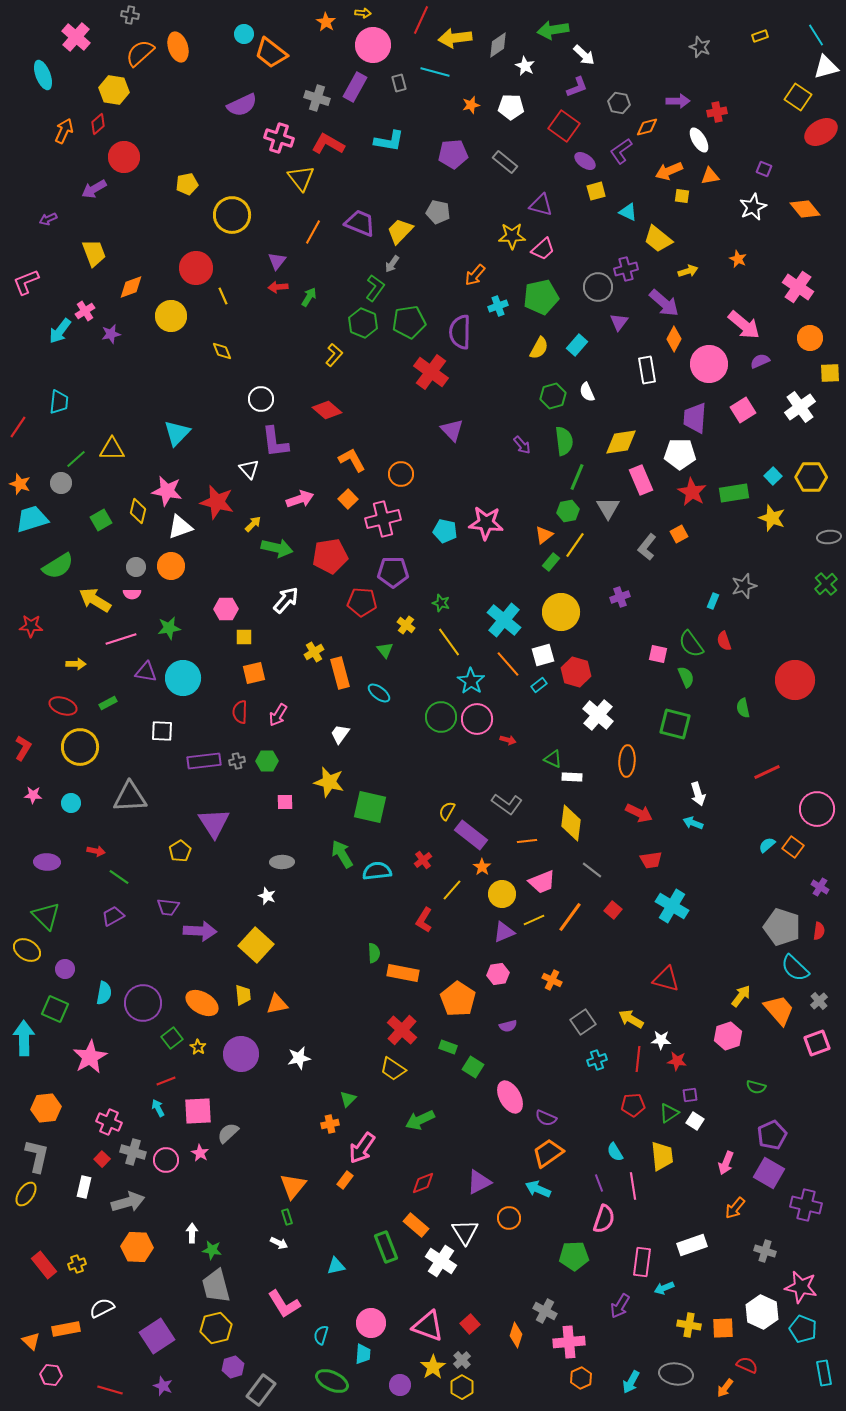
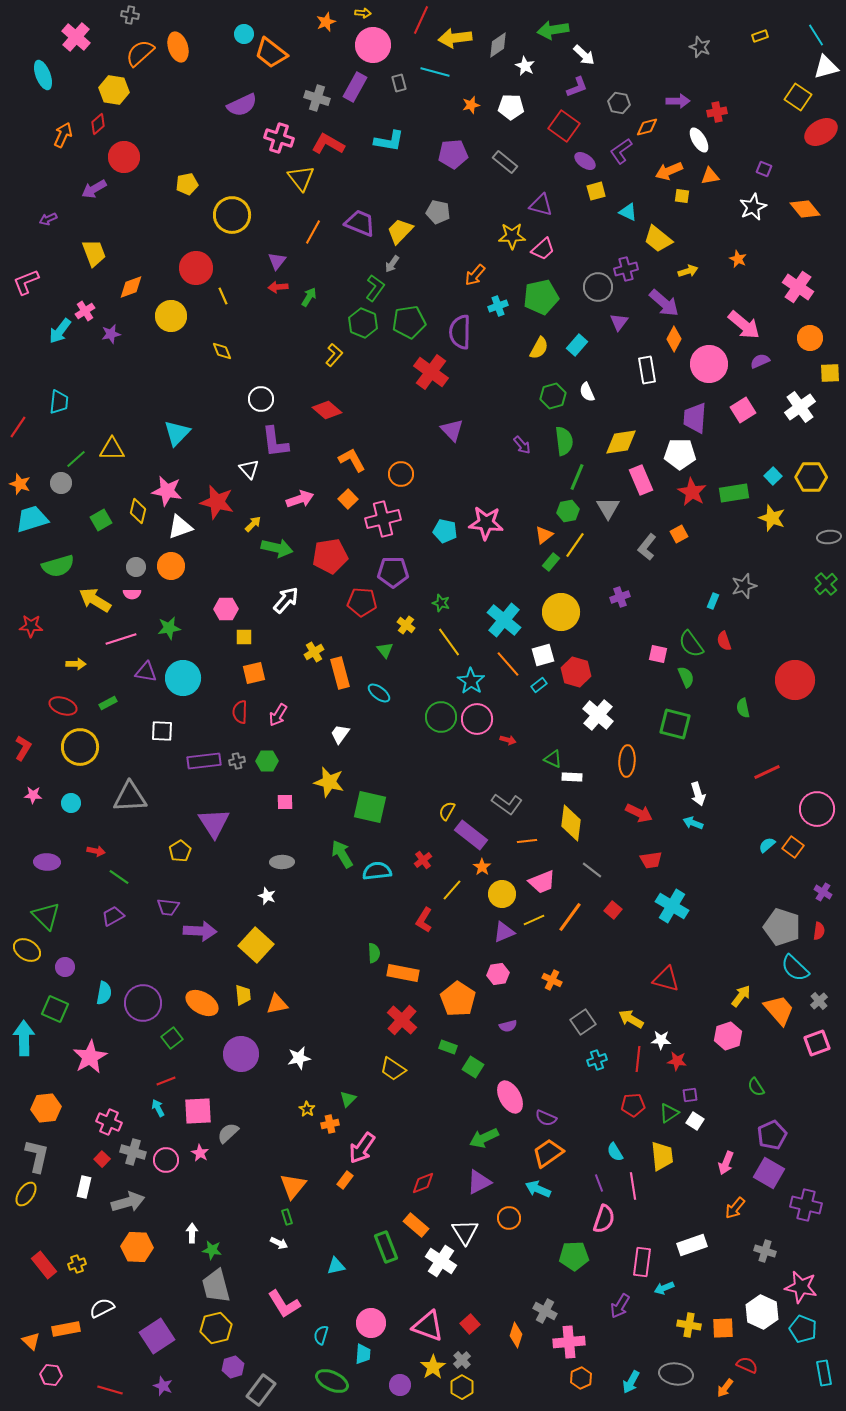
orange star at (326, 22): rotated 18 degrees clockwise
orange arrow at (64, 131): moved 1 px left, 4 px down
green semicircle at (58, 566): rotated 16 degrees clockwise
purple cross at (820, 887): moved 3 px right, 5 px down
purple circle at (65, 969): moved 2 px up
red cross at (402, 1030): moved 10 px up
yellow star at (198, 1047): moved 109 px right, 62 px down
green semicircle at (756, 1087): rotated 42 degrees clockwise
green arrow at (420, 1120): moved 64 px right, 18 px down
